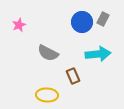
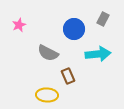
blue circle: moved 8 px left, 7 px down
brown rectangle: moved 5 px left
